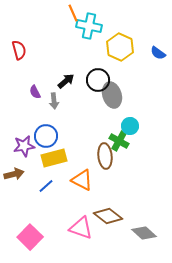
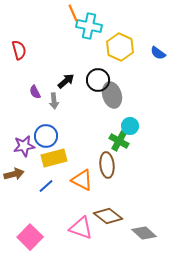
brown ellipse: moved 2 px right, 9 px down
